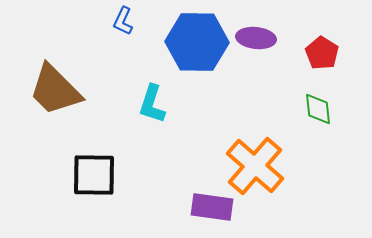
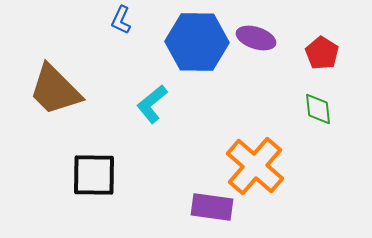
blue L-shape: moved 2 px left, 1 px up
purple ellipse: rotated 12 degrees clockwise
cyan L-shape: rotated 33 degrees clockwise
